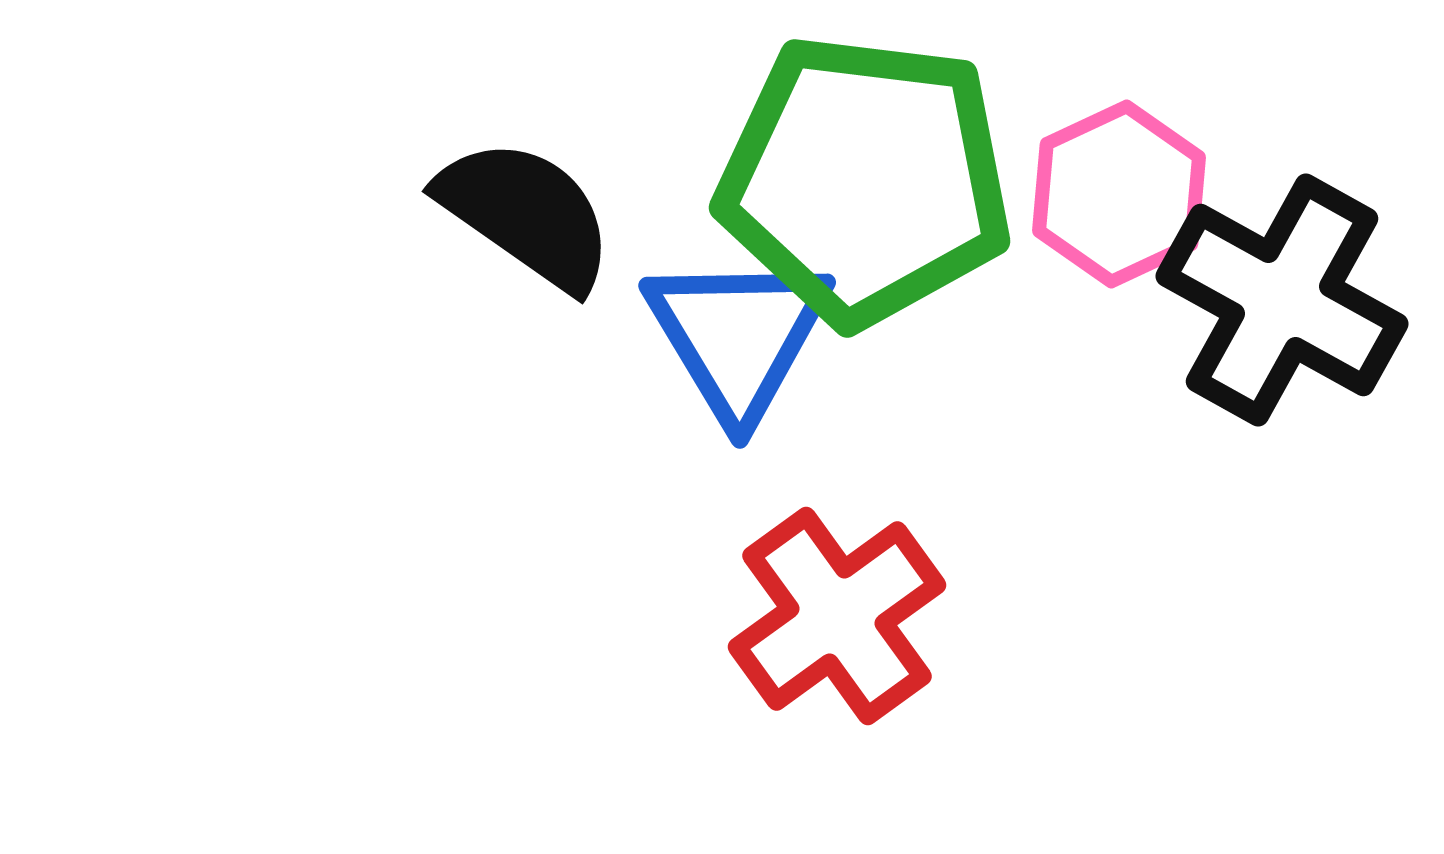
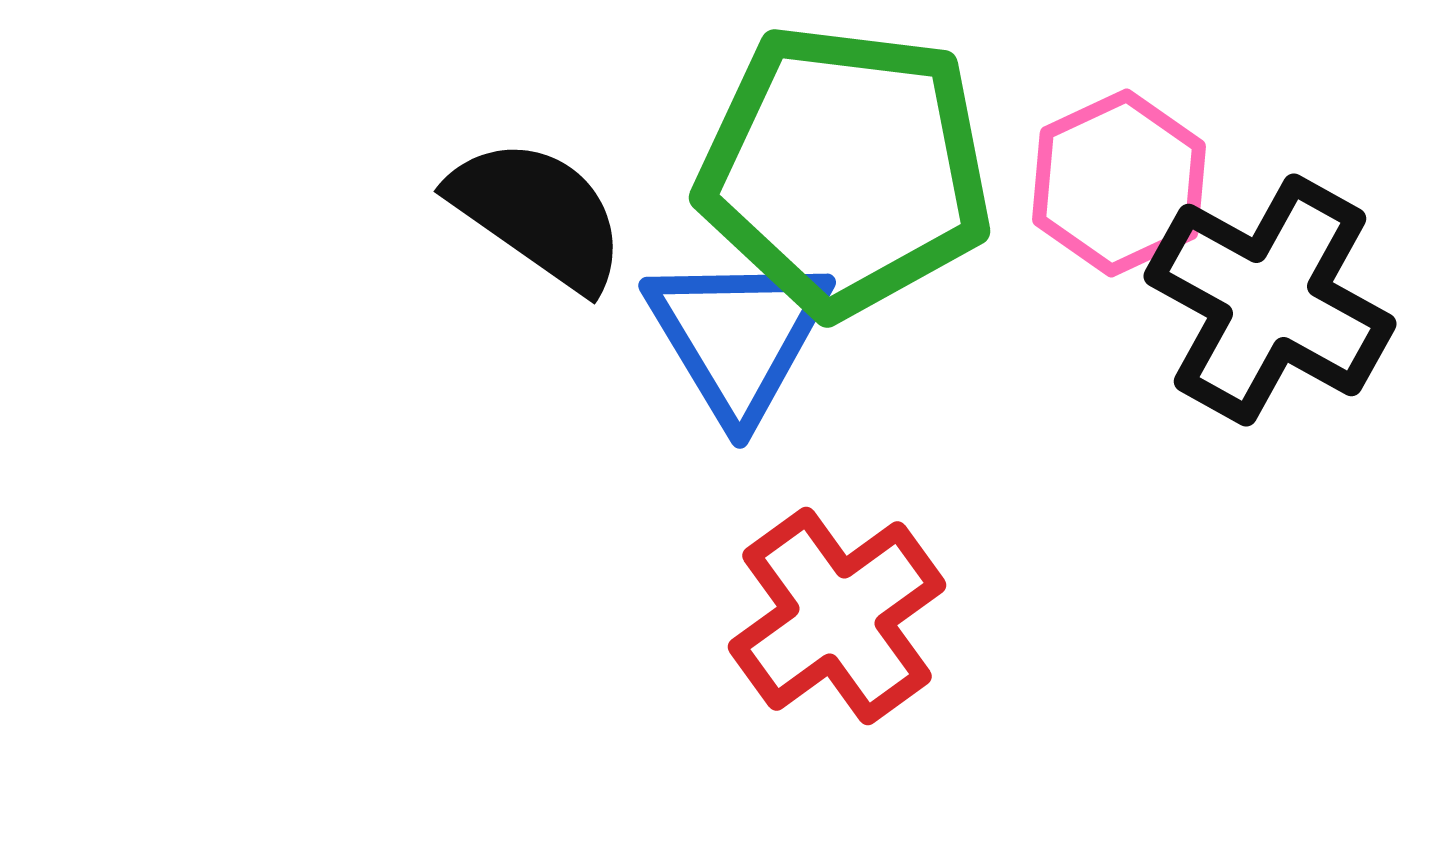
green pentagon: moved 20 px left, 10 px up
pink hexagon: moved 11 px up
black semicircle: moved 12 px right
black cross: moved 12 px left
